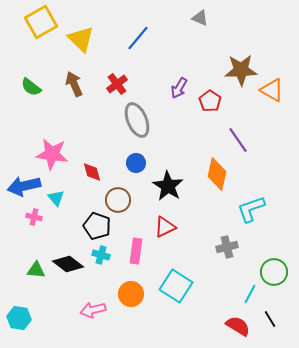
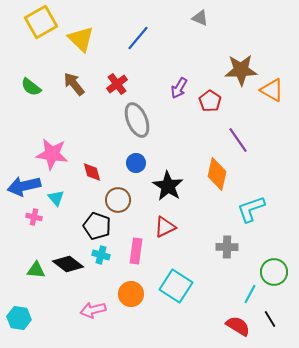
brown arrow: rotated 15 degrees counterclockwise
gray cross: rotated 15 degrees clockwise
